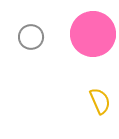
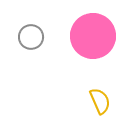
pink circle: moved 2 px down
